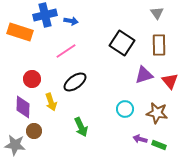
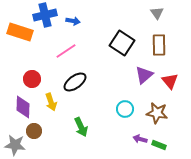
blue arrow: moved 2 px right
purple triangle: rotated 24 degrees counterclockwise
